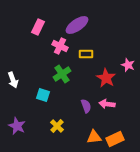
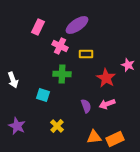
green cross: rotated 36 degrees clockwise
pink arrow: rotated 28 degrees counterclockwise
